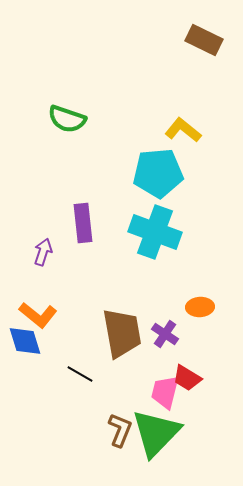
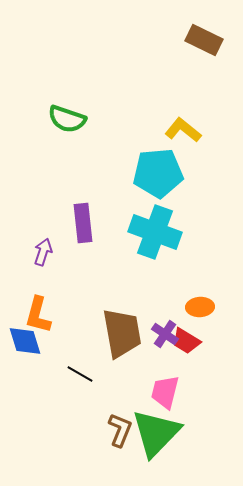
orange L-shape: rotated 66 degrees clockwise
red trapezoid: moved 1 px left, 37 px up
